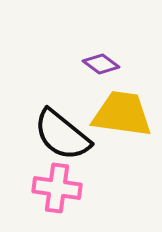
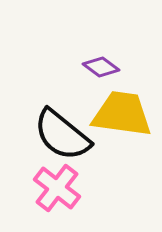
purple diamond: moved 3 px down
pink cross: rotated 30 degrees clockwise
